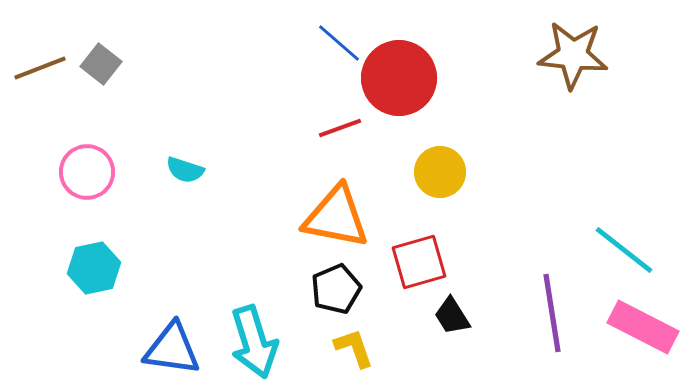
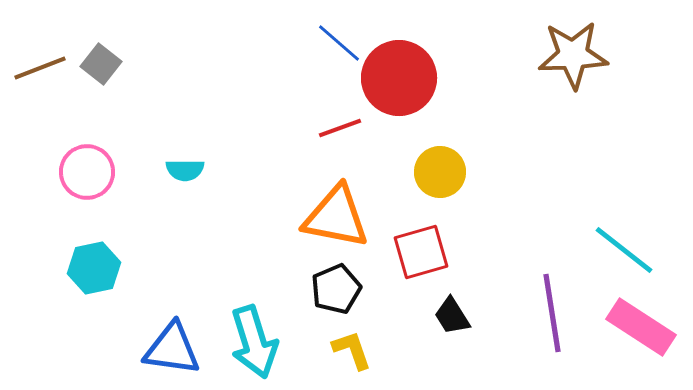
brown star: rotated 8 degrees counterclockwise
cyan semicircle: rotated 18 degrees counterclockwise
red square: moved 2 px right, 10 px up
pink rectangle: moved 2 px left; rotated 6 degrees clockwise
yellow L-shape: moved 2 px left, 2 px down
